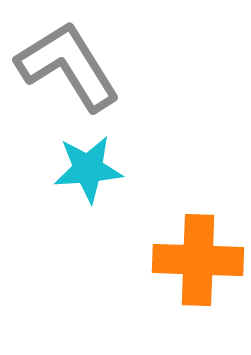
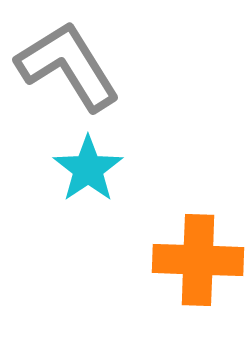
cyan star: rotated 30 degrees counterclockwise
